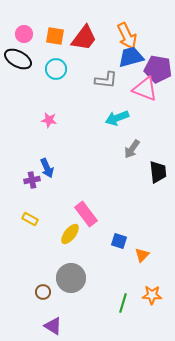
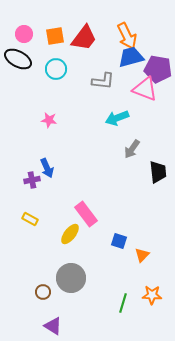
orange square: rotated 18 degrees counterclockwise
gray L-shape: moved 3 px left, 1 px down
